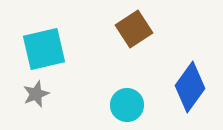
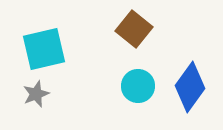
brown square: rotated 18 degrees counterclockwise
cyan circle: moved 11 px right, 19 px up
